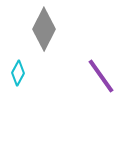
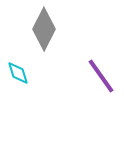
cyan diamond: rotated 45 degrees counterclockwise
